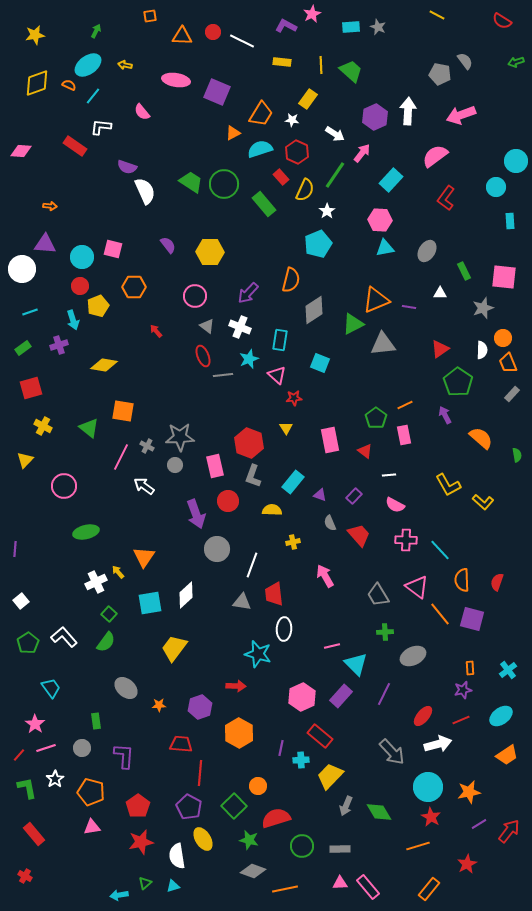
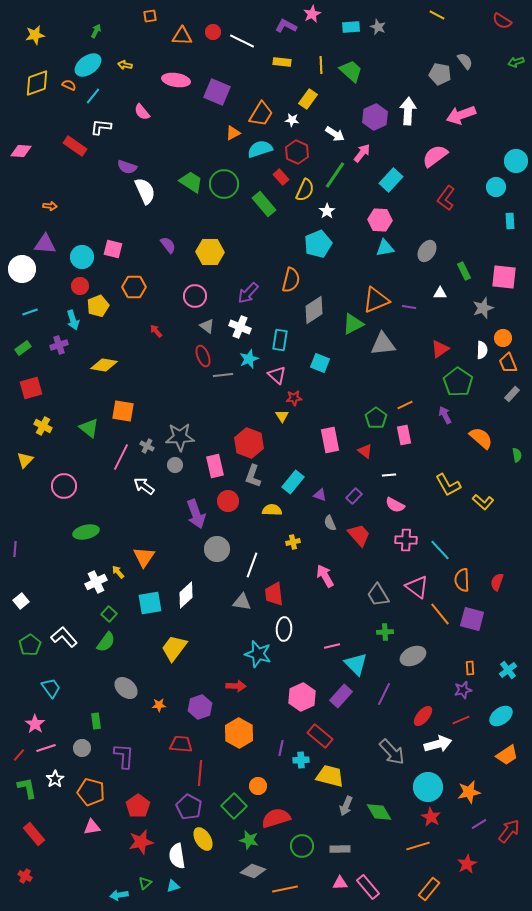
yellow triangle at (286, 428): moved 4 px left, 12 px up
green pentagon at (28, 643): moved 2 px right, 2 px down
yellow trapezoid at (330, 776): rotated 60 degrees clockwise
